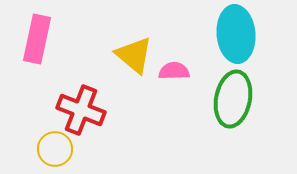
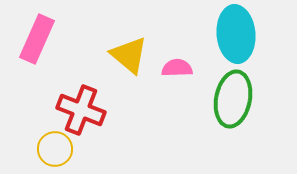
pink rectangle: rotated 12 degrees clockwise
yellow triangle: moved 5 px left
pink semicircle: moved 3 px right, 3 px up
